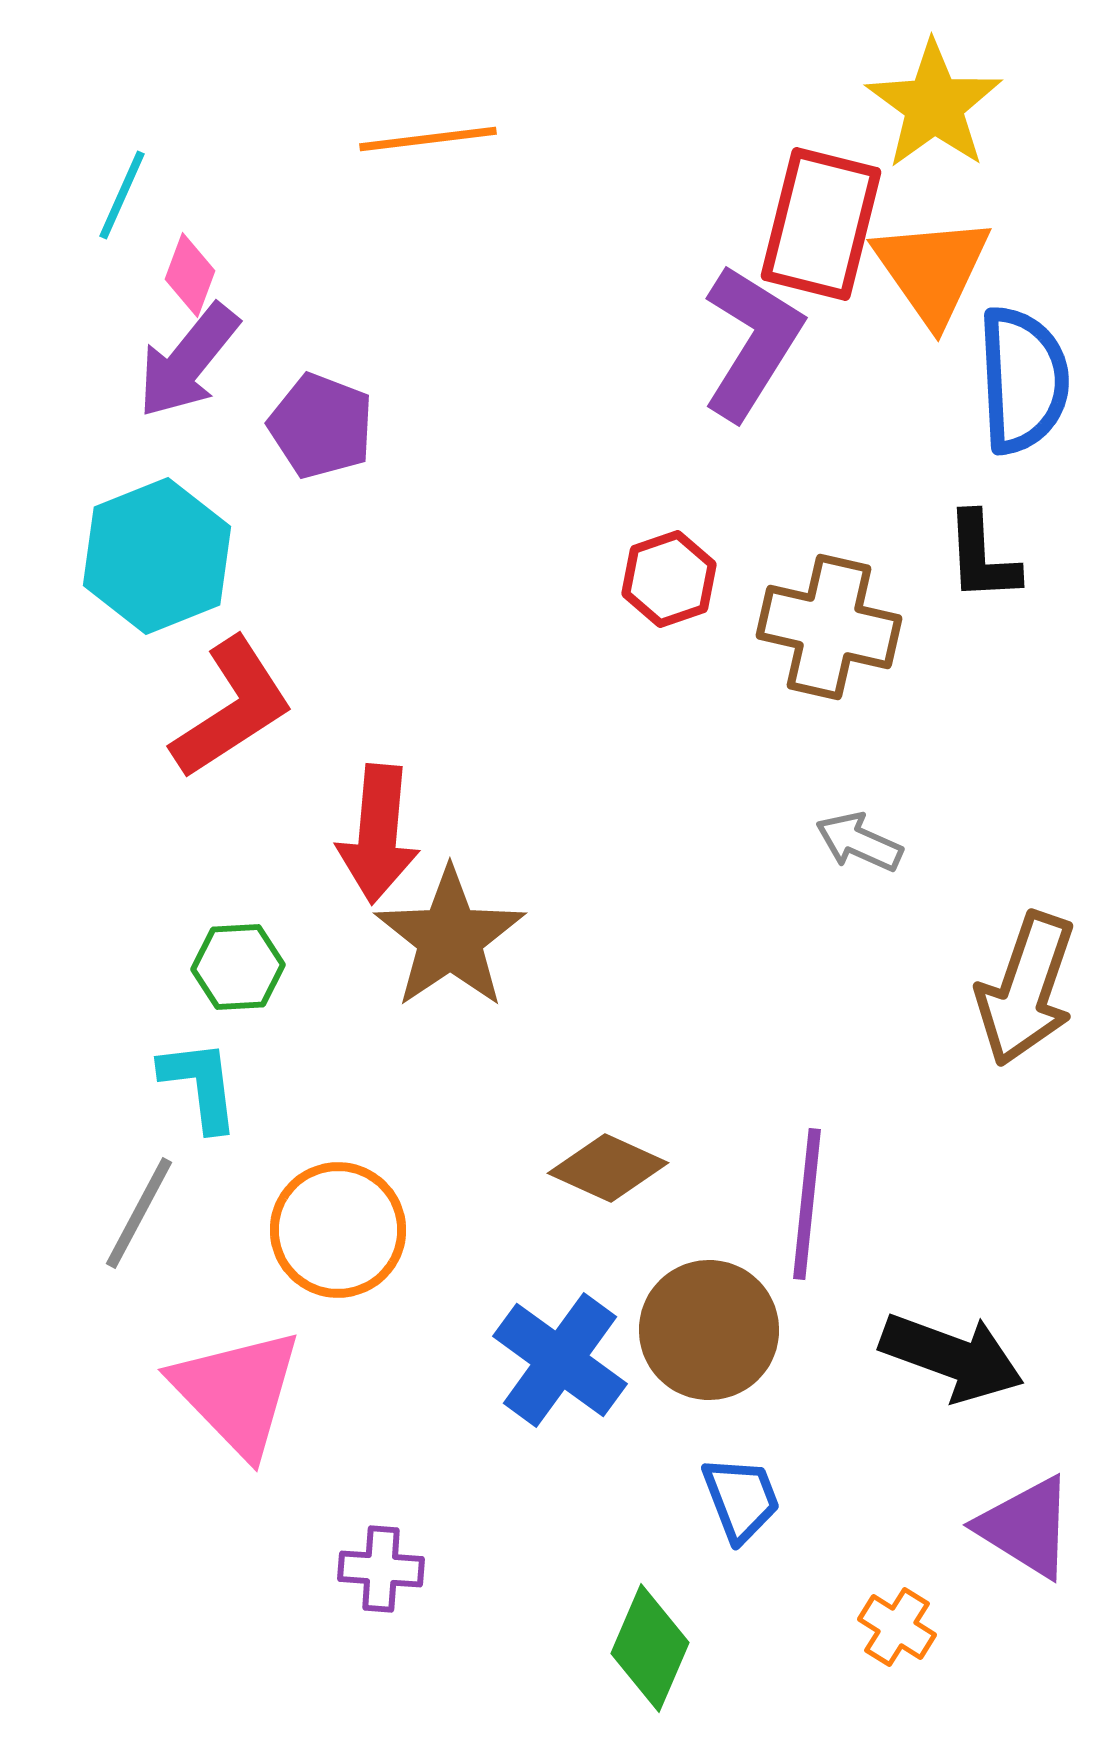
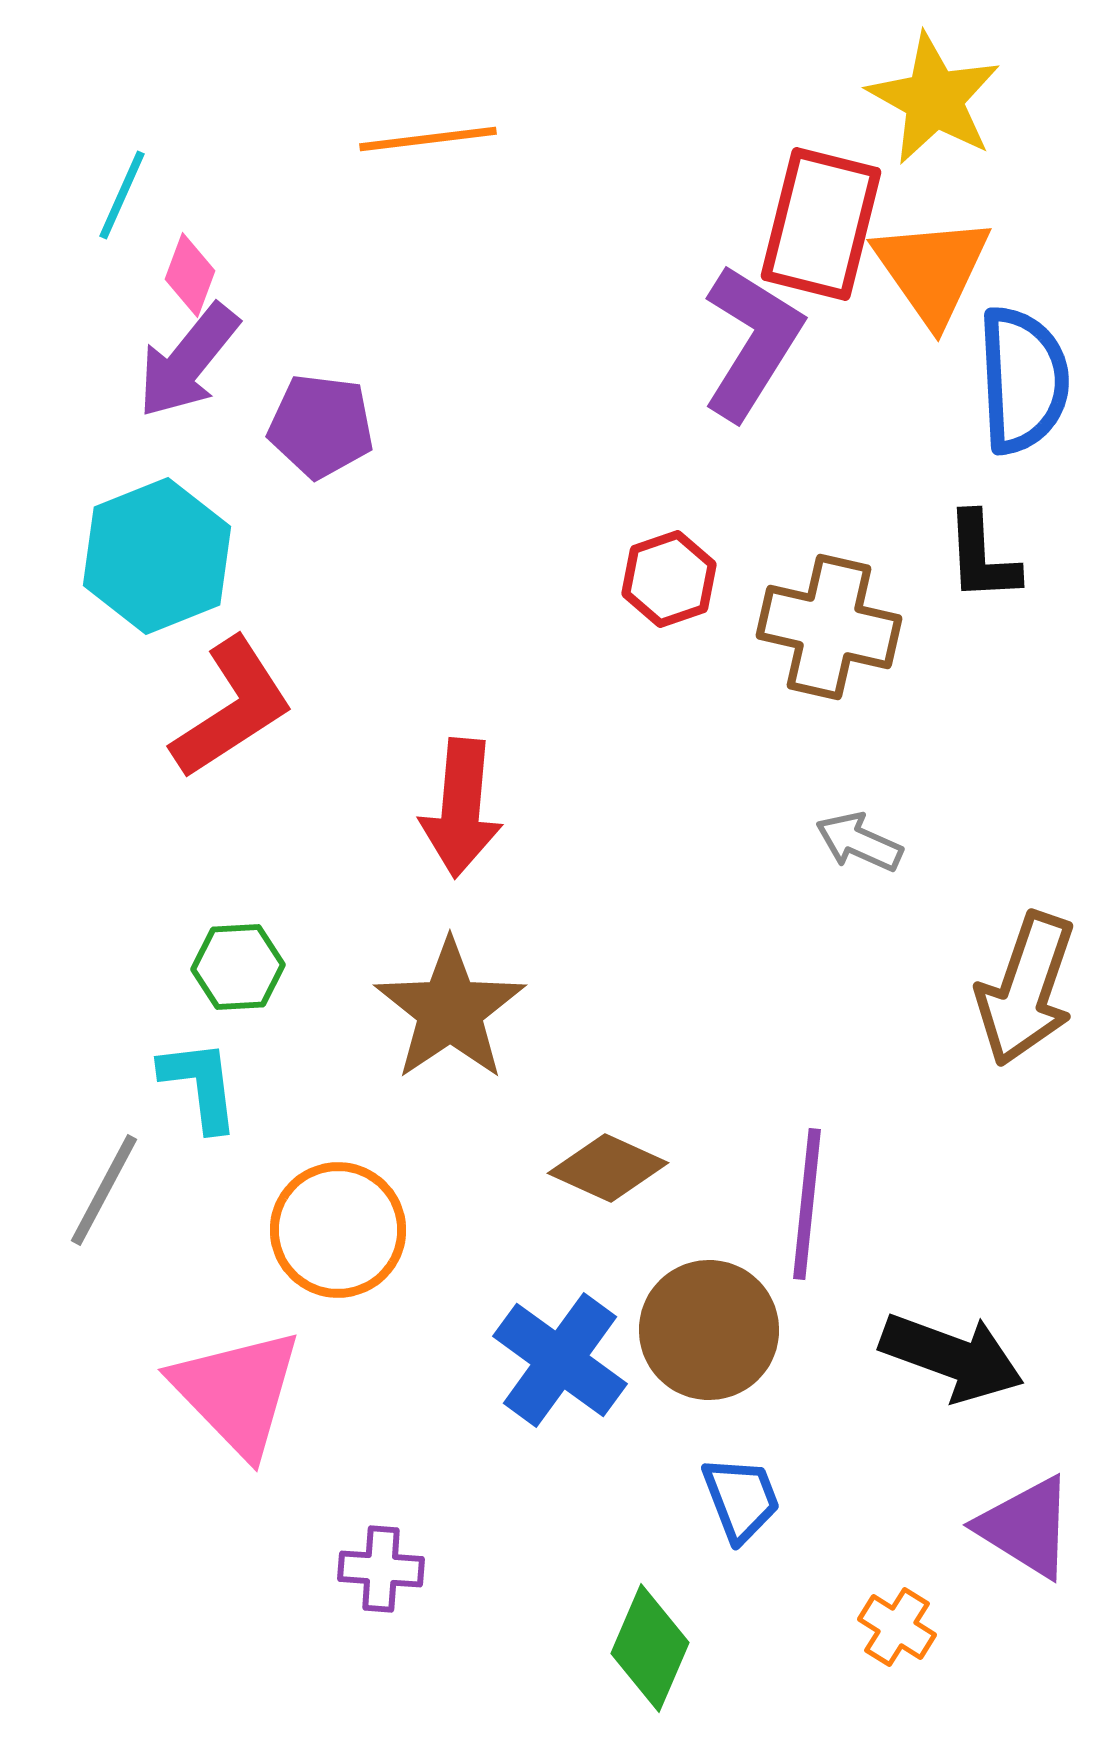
yellow star: moved 6 px up; rotated 7 degrees counterclockwise
purple pentagon: rotated 14 degrees counterclockwise
red arrow: moved 83 px right, 26 px up
brown star: moved 72 px down
gray line: moved 35 px left, 23 px up
